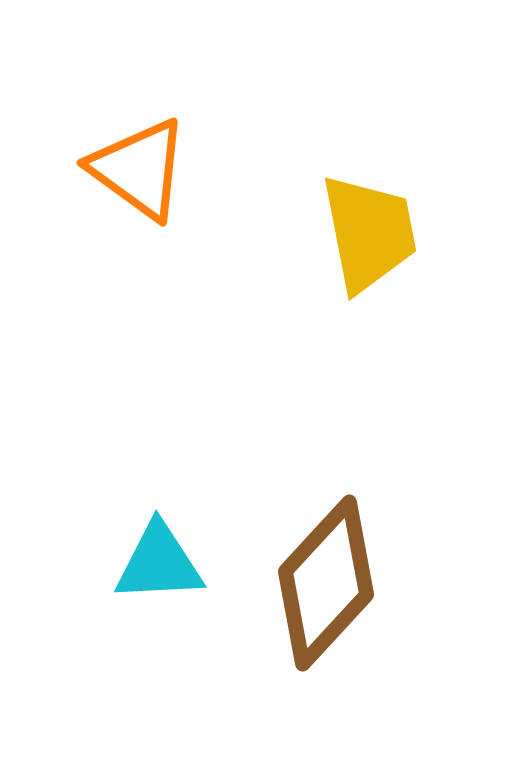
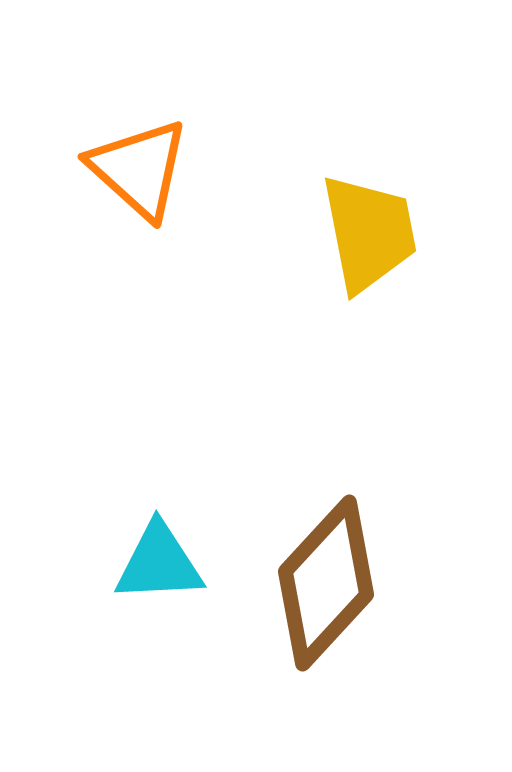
orange triangle: rotated 6 degrees clockwise
